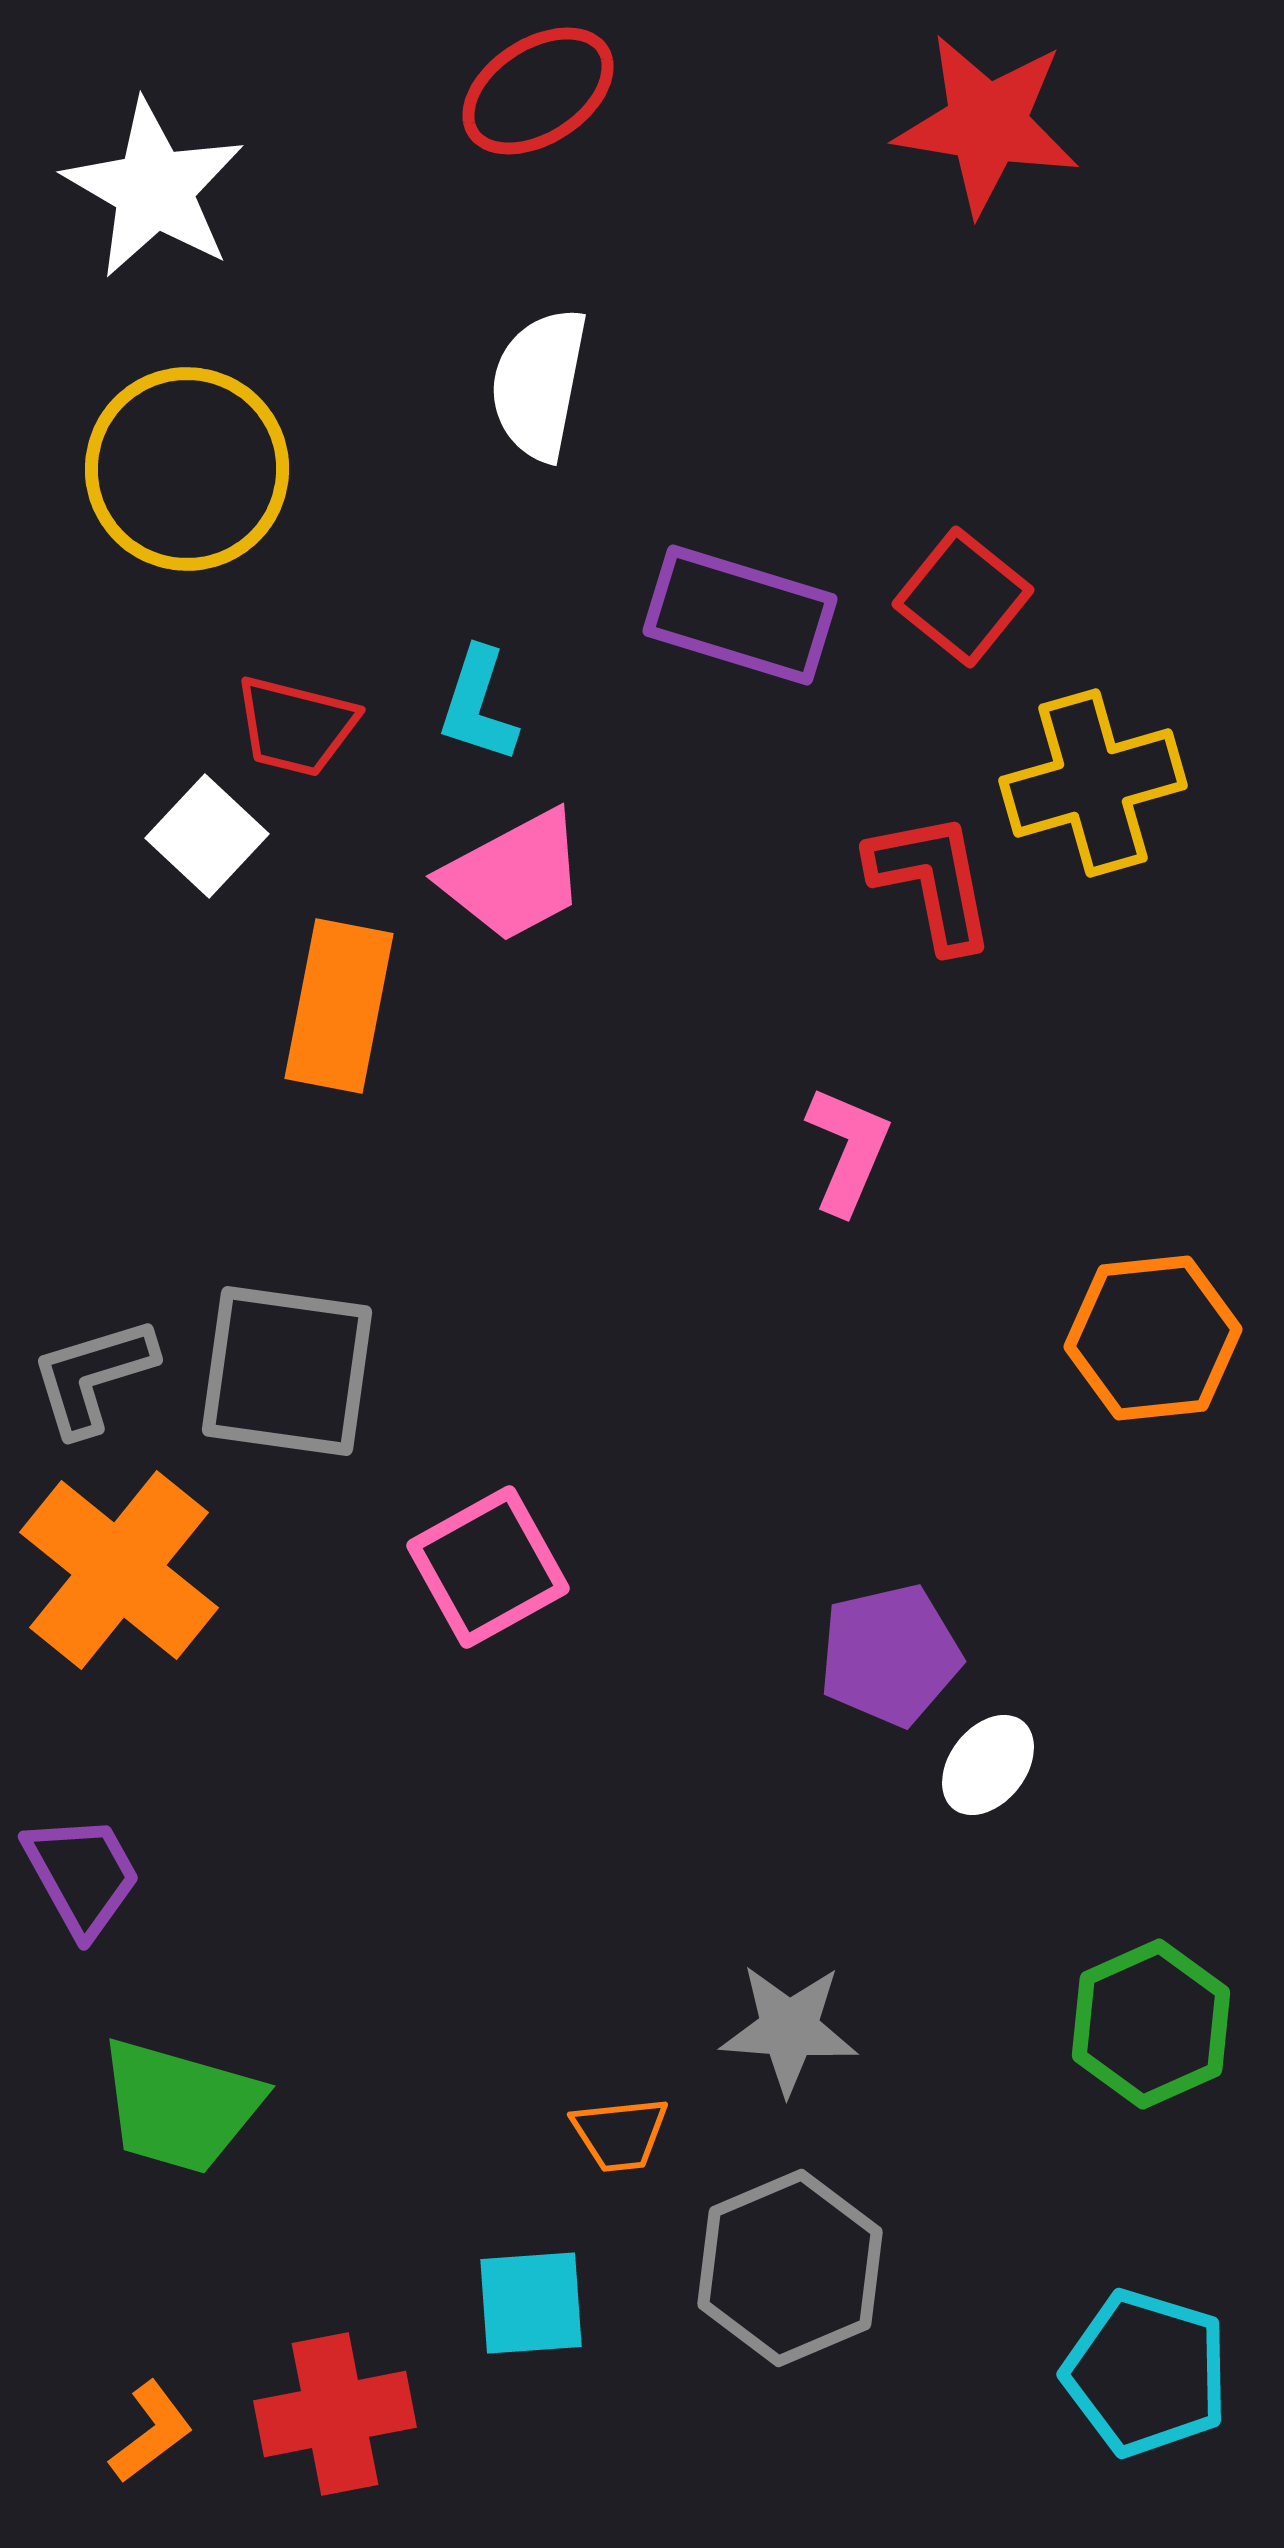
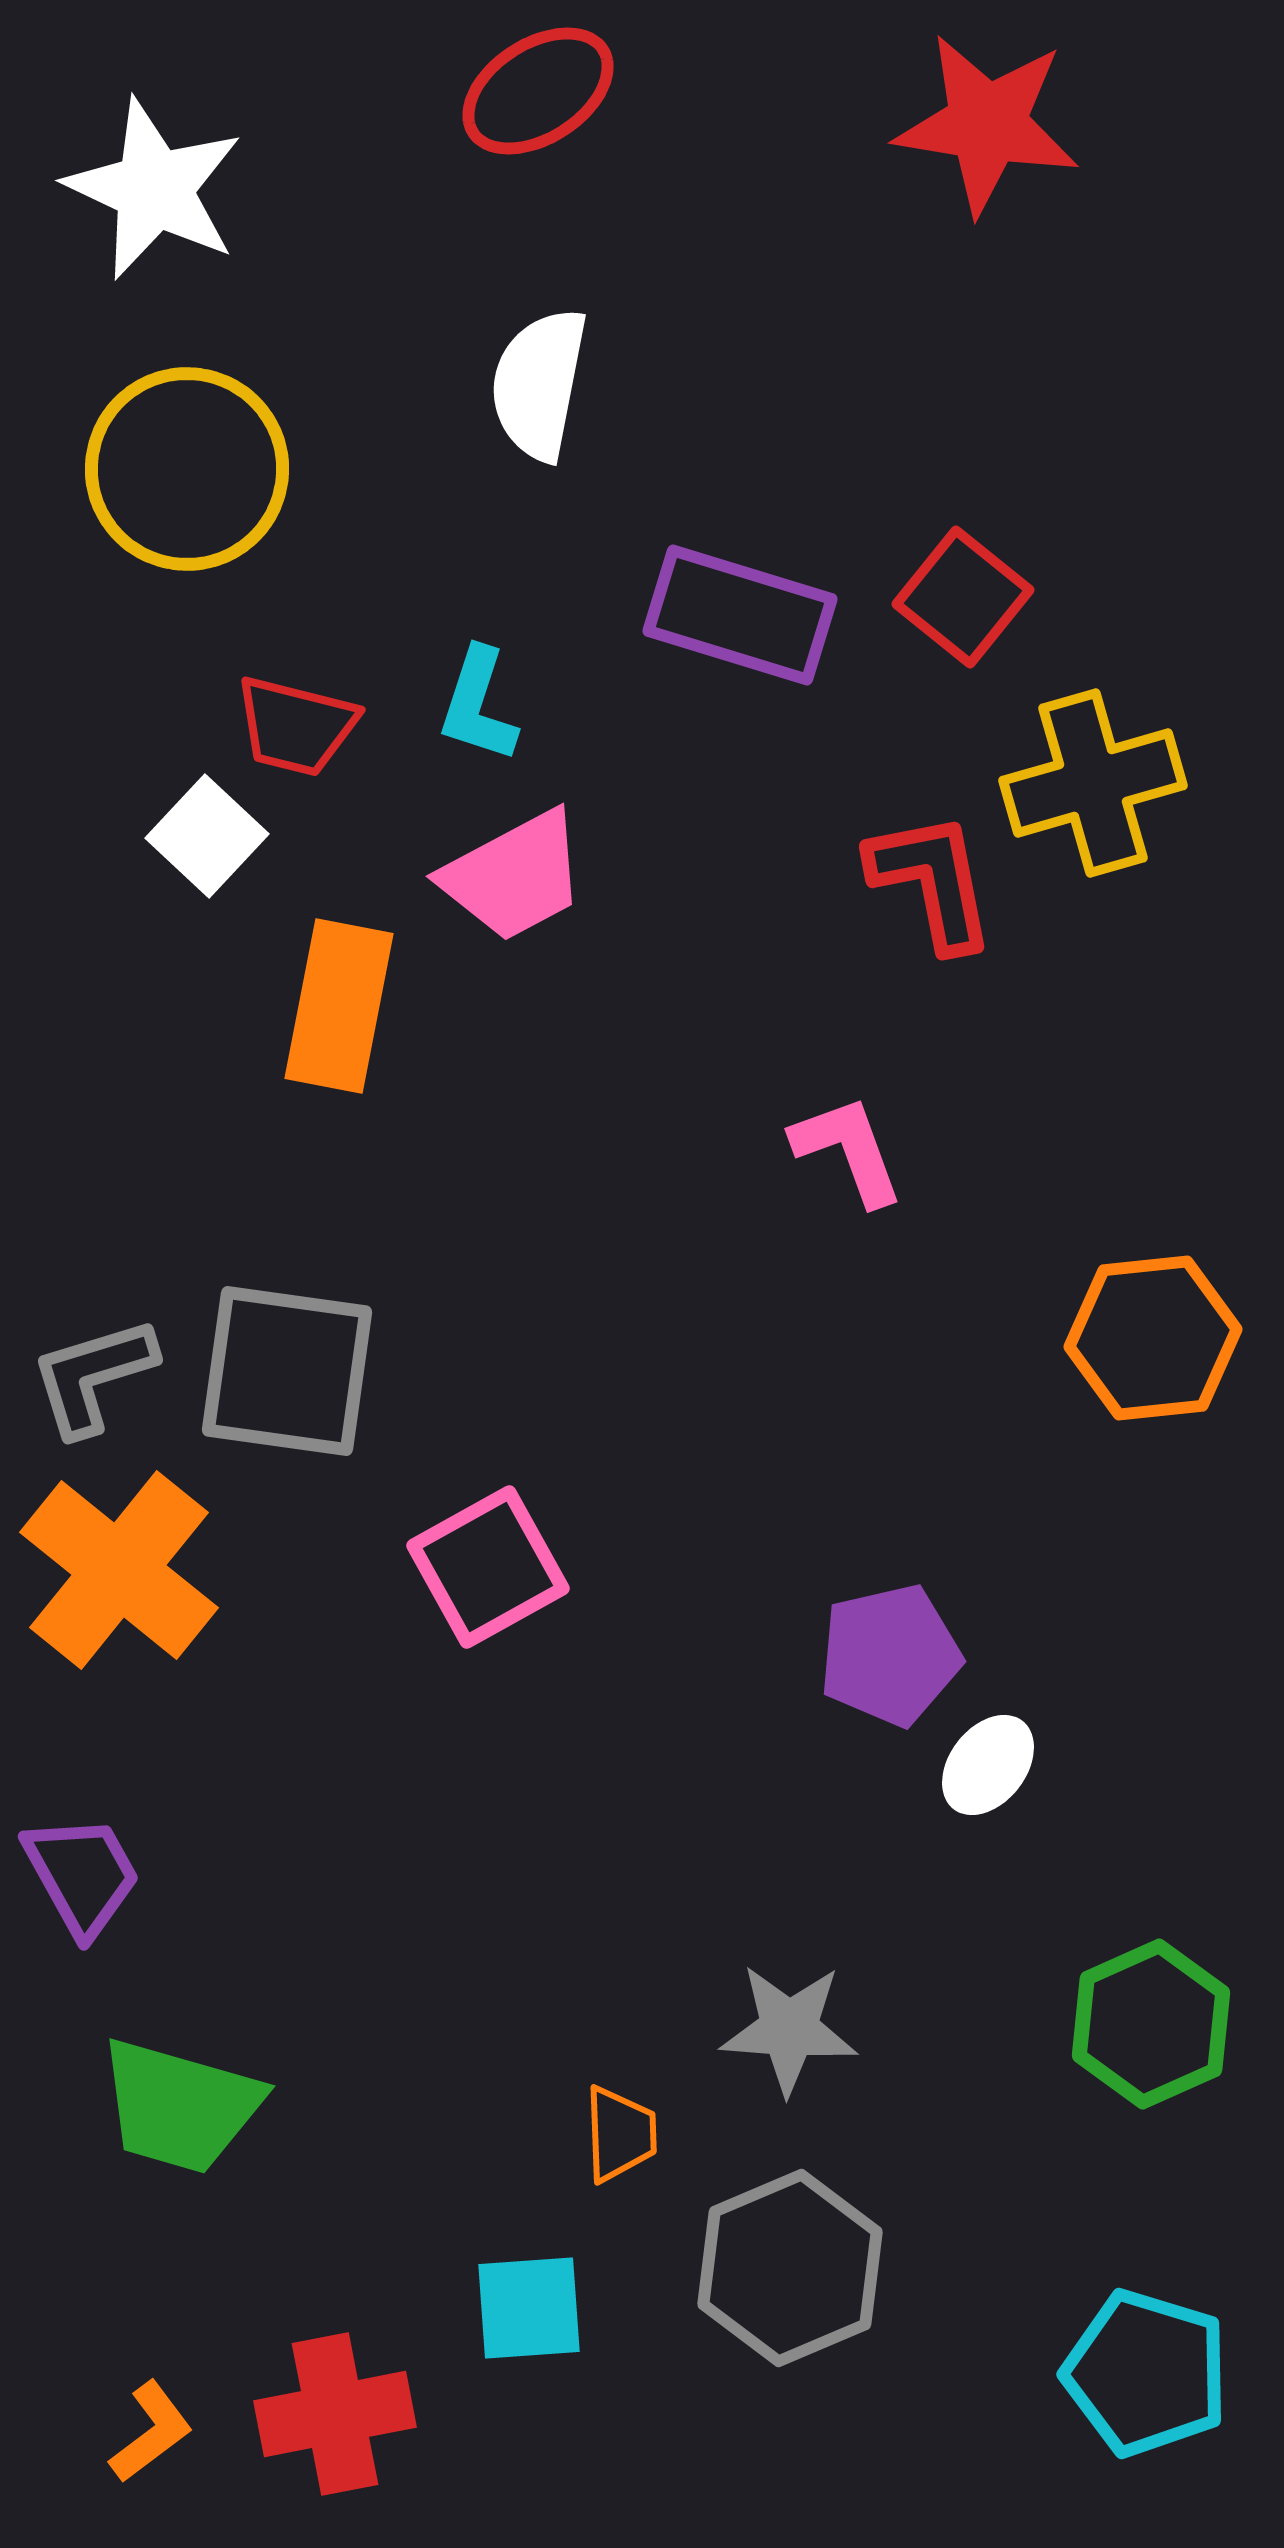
white star: rotated 5 degrees counterclockwise
pink L-shape: rotated 43 degrees counterclockwise
orange trapezoid: rotated 86 degrees counterclockwise
cyan square: moved 2 px left, 5 px down
